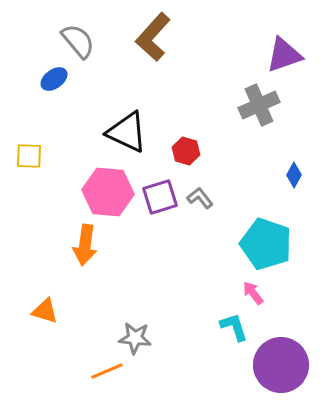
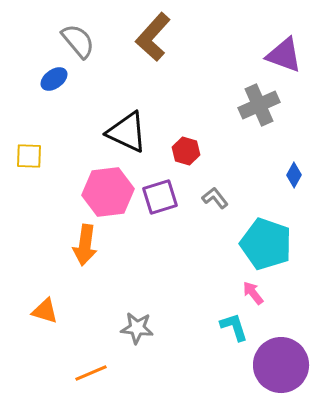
purple triangle: rotated 39 degrees clockwise
pink hexagon: rotated 12 degrees counterclockwise
gray L-shape: moved 15 px right
gray star: moved 2 px right, 10 px up
orange line: moved 16 px left, 2 px down
